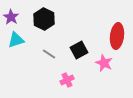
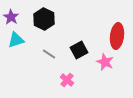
pink star: moved 1 px right, 1 px up
pink cross: rotated 24 degrees counterclockwise
